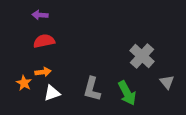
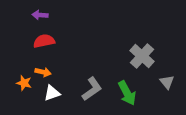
orange arrow: rotated 21 degrees clockwise
orange star: rotated 14 degrees counterclockwise
gray L-shape: rotated 140 degrees counterclockwise
